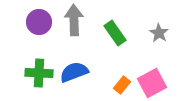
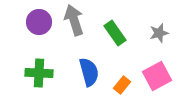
gray arrow: rotated 16 degrees counterclockwise
gray star: rotated 24 degrees clockwise
blue semicircle: moved 15 px right; rotated 96 degrees clockwise
pink square: moved 5 px right, 7 px up
